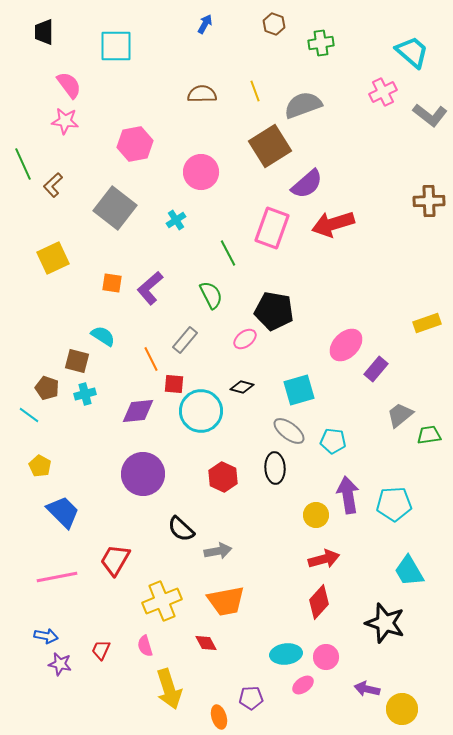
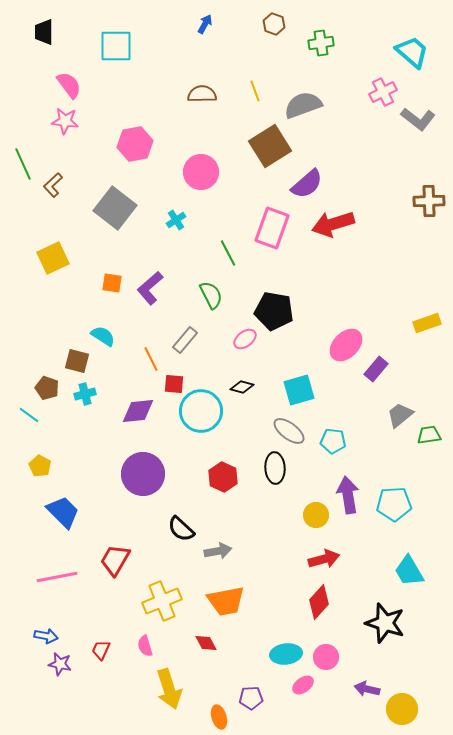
gray L-shape at (430, 115): moved 12 px left, 4 px down
